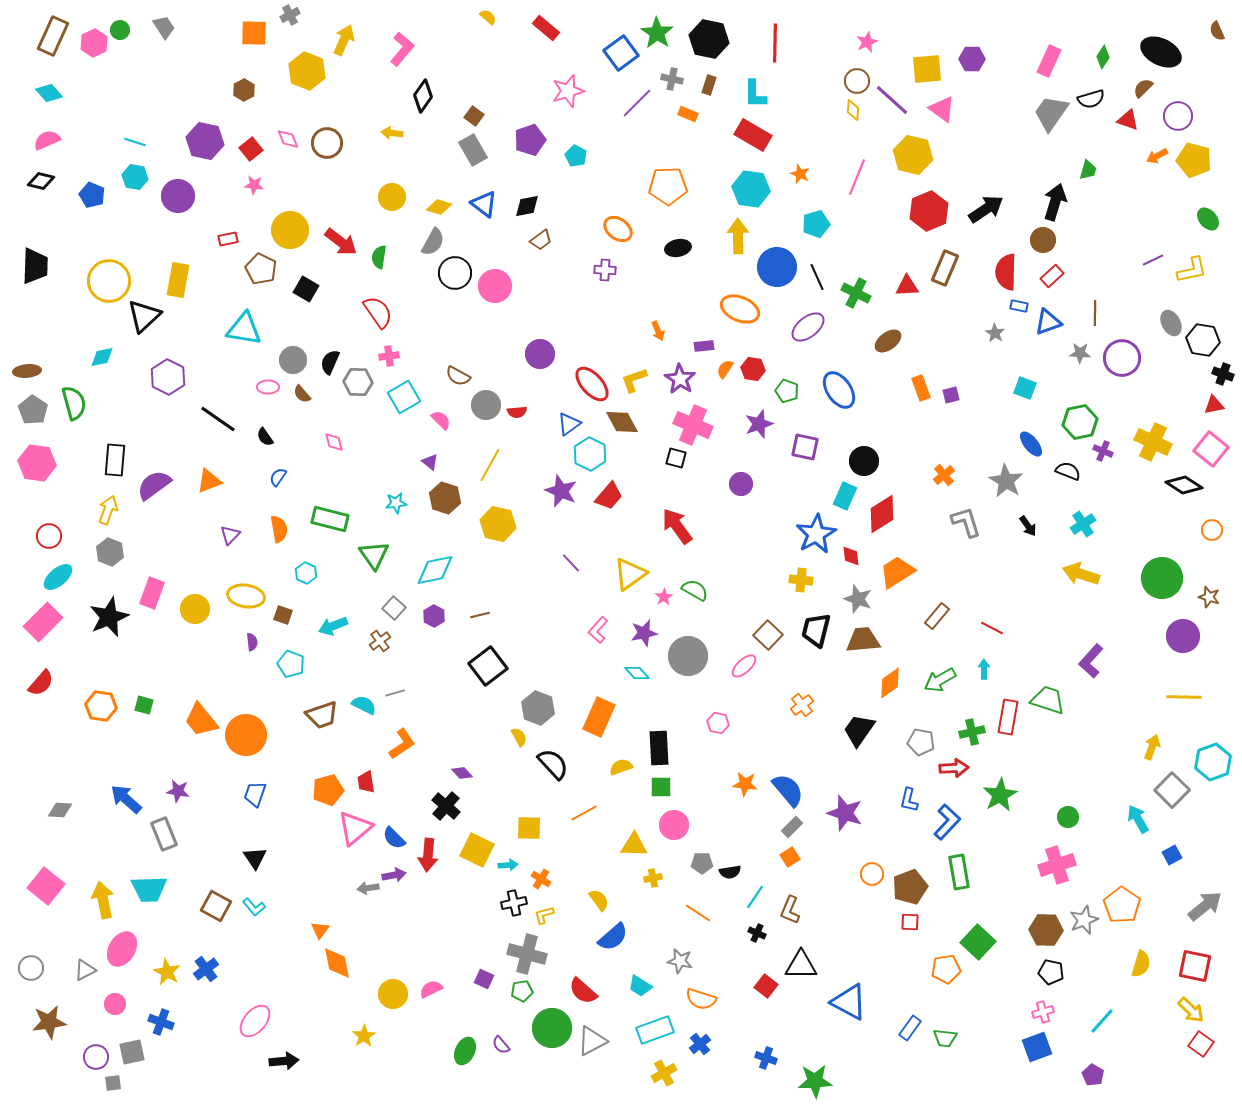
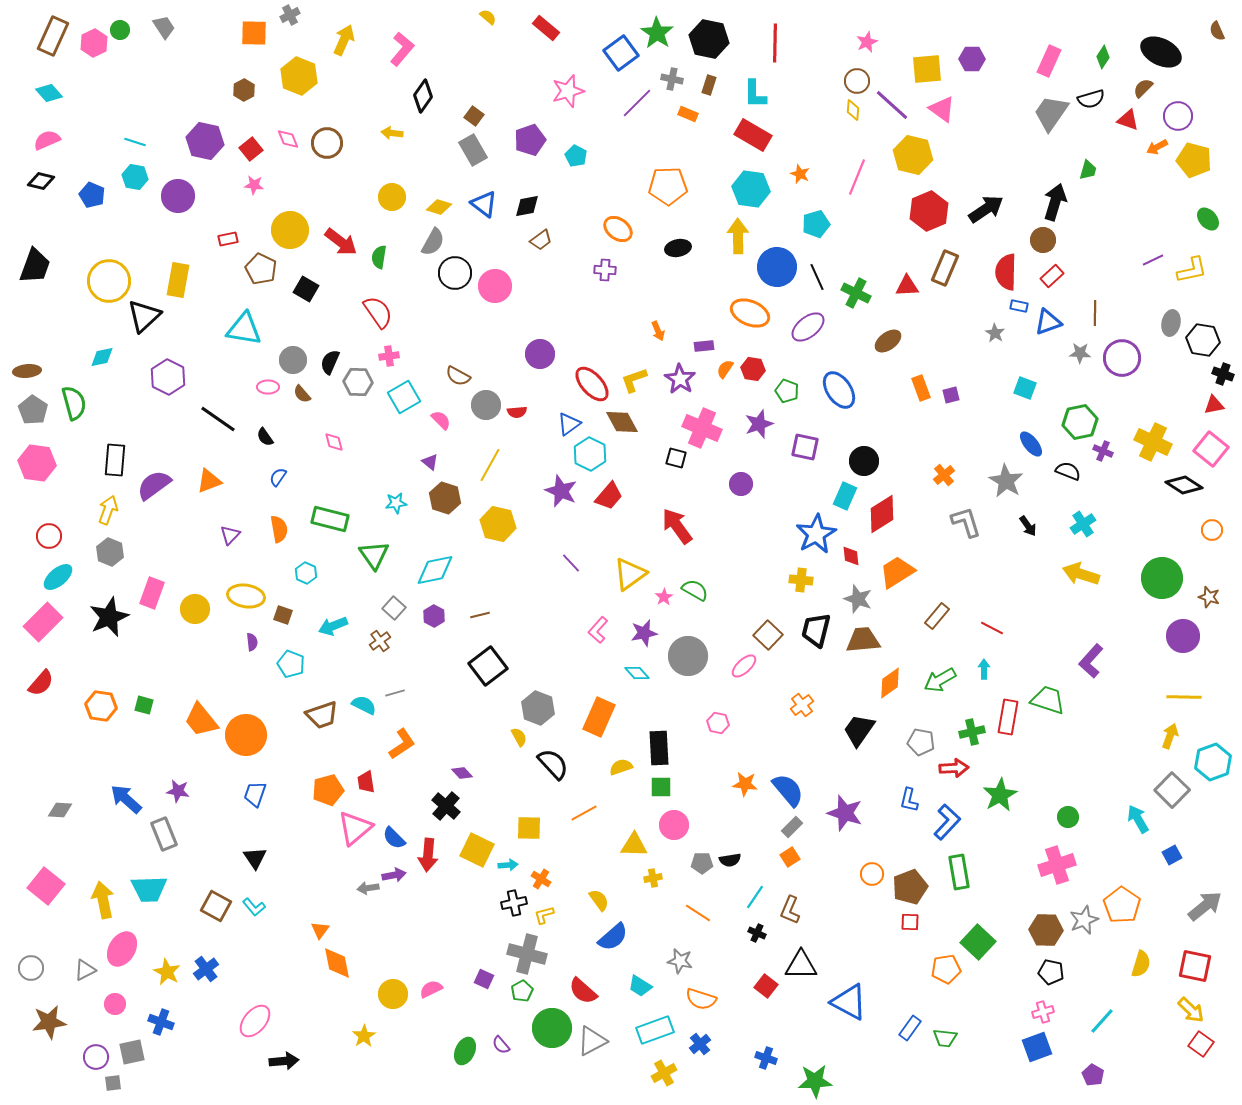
yellow hexagon at (307, 71): moved 8 px left, 5 px down
purple line at (892, 100): moved 5 px down
orange arrow at (1157, 156): moved 9 px up
black trapezoid at (35, 266): rotated 18 degrees clockwise
orange ellipse at (740, 309): moved 10 px right, 4 px down
gray ellipse at (1171, 323): rotated 40 degrees clockwise
pink cross at (693, 425): moved 9 px right, 3 px down
yellow arrow at (1152, 747): moved 18 px right, 11 px up
black semicircle at (730, 872): moved 12 px up
green pentagon at (522, 991): rotated 20 degrees counterclockwise
